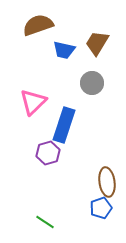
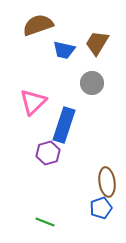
green line: rotated 12 degrees counterclockwise
